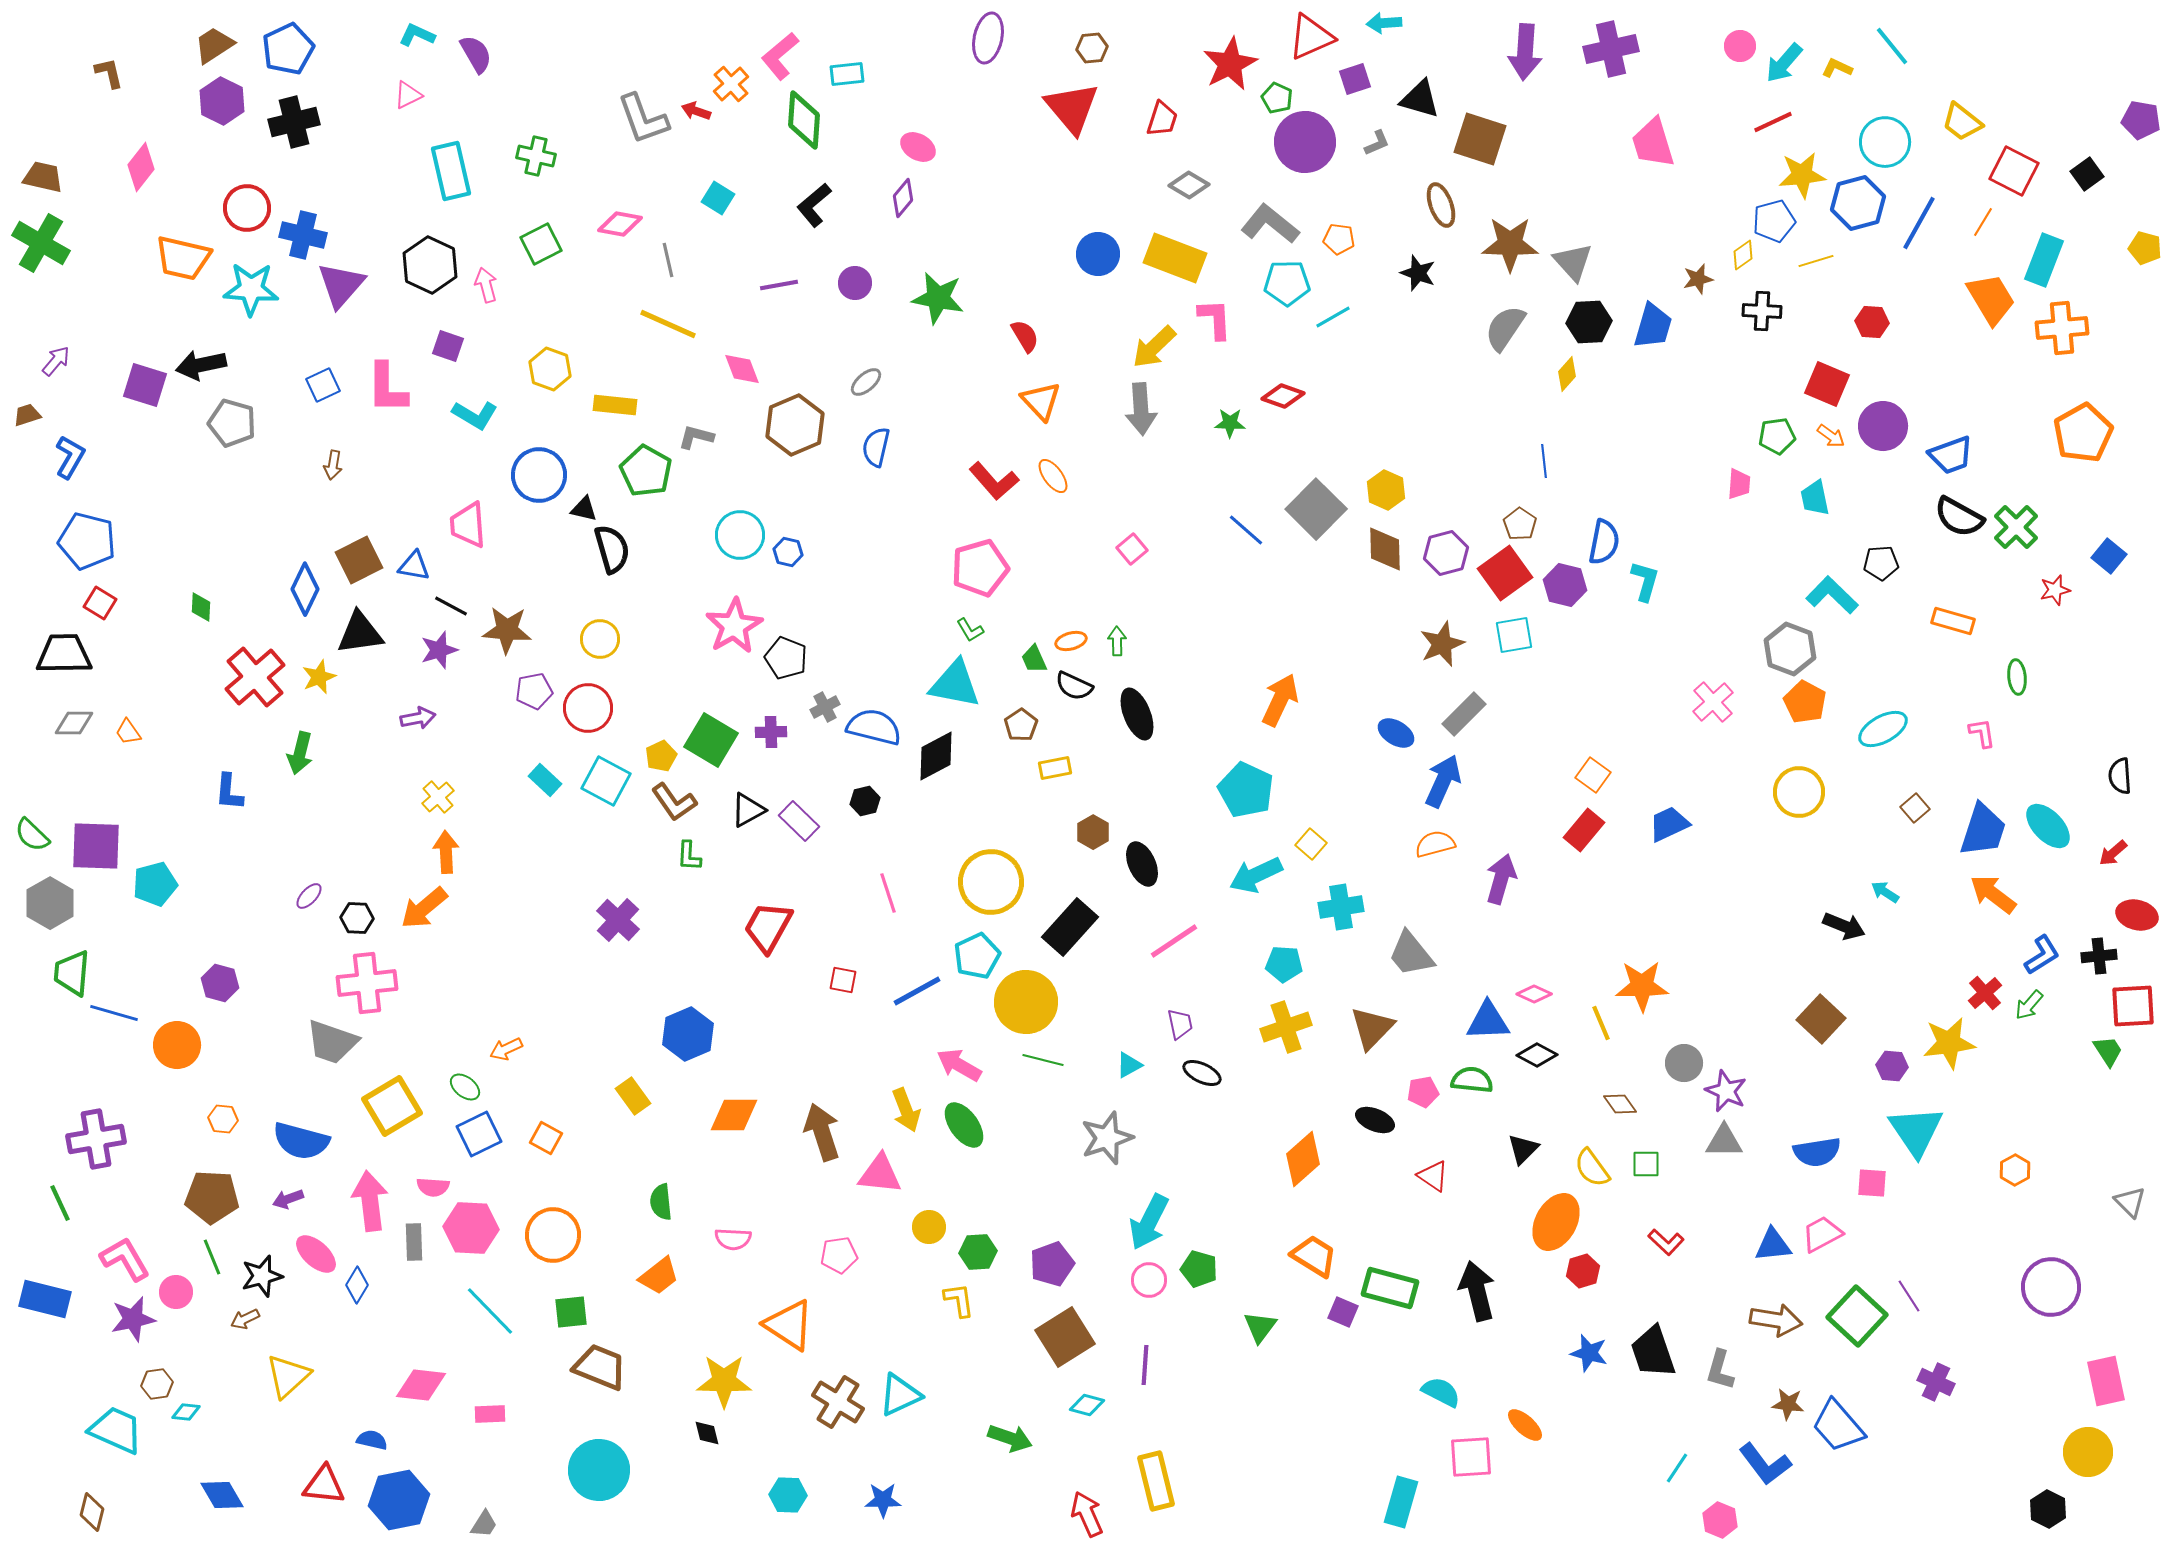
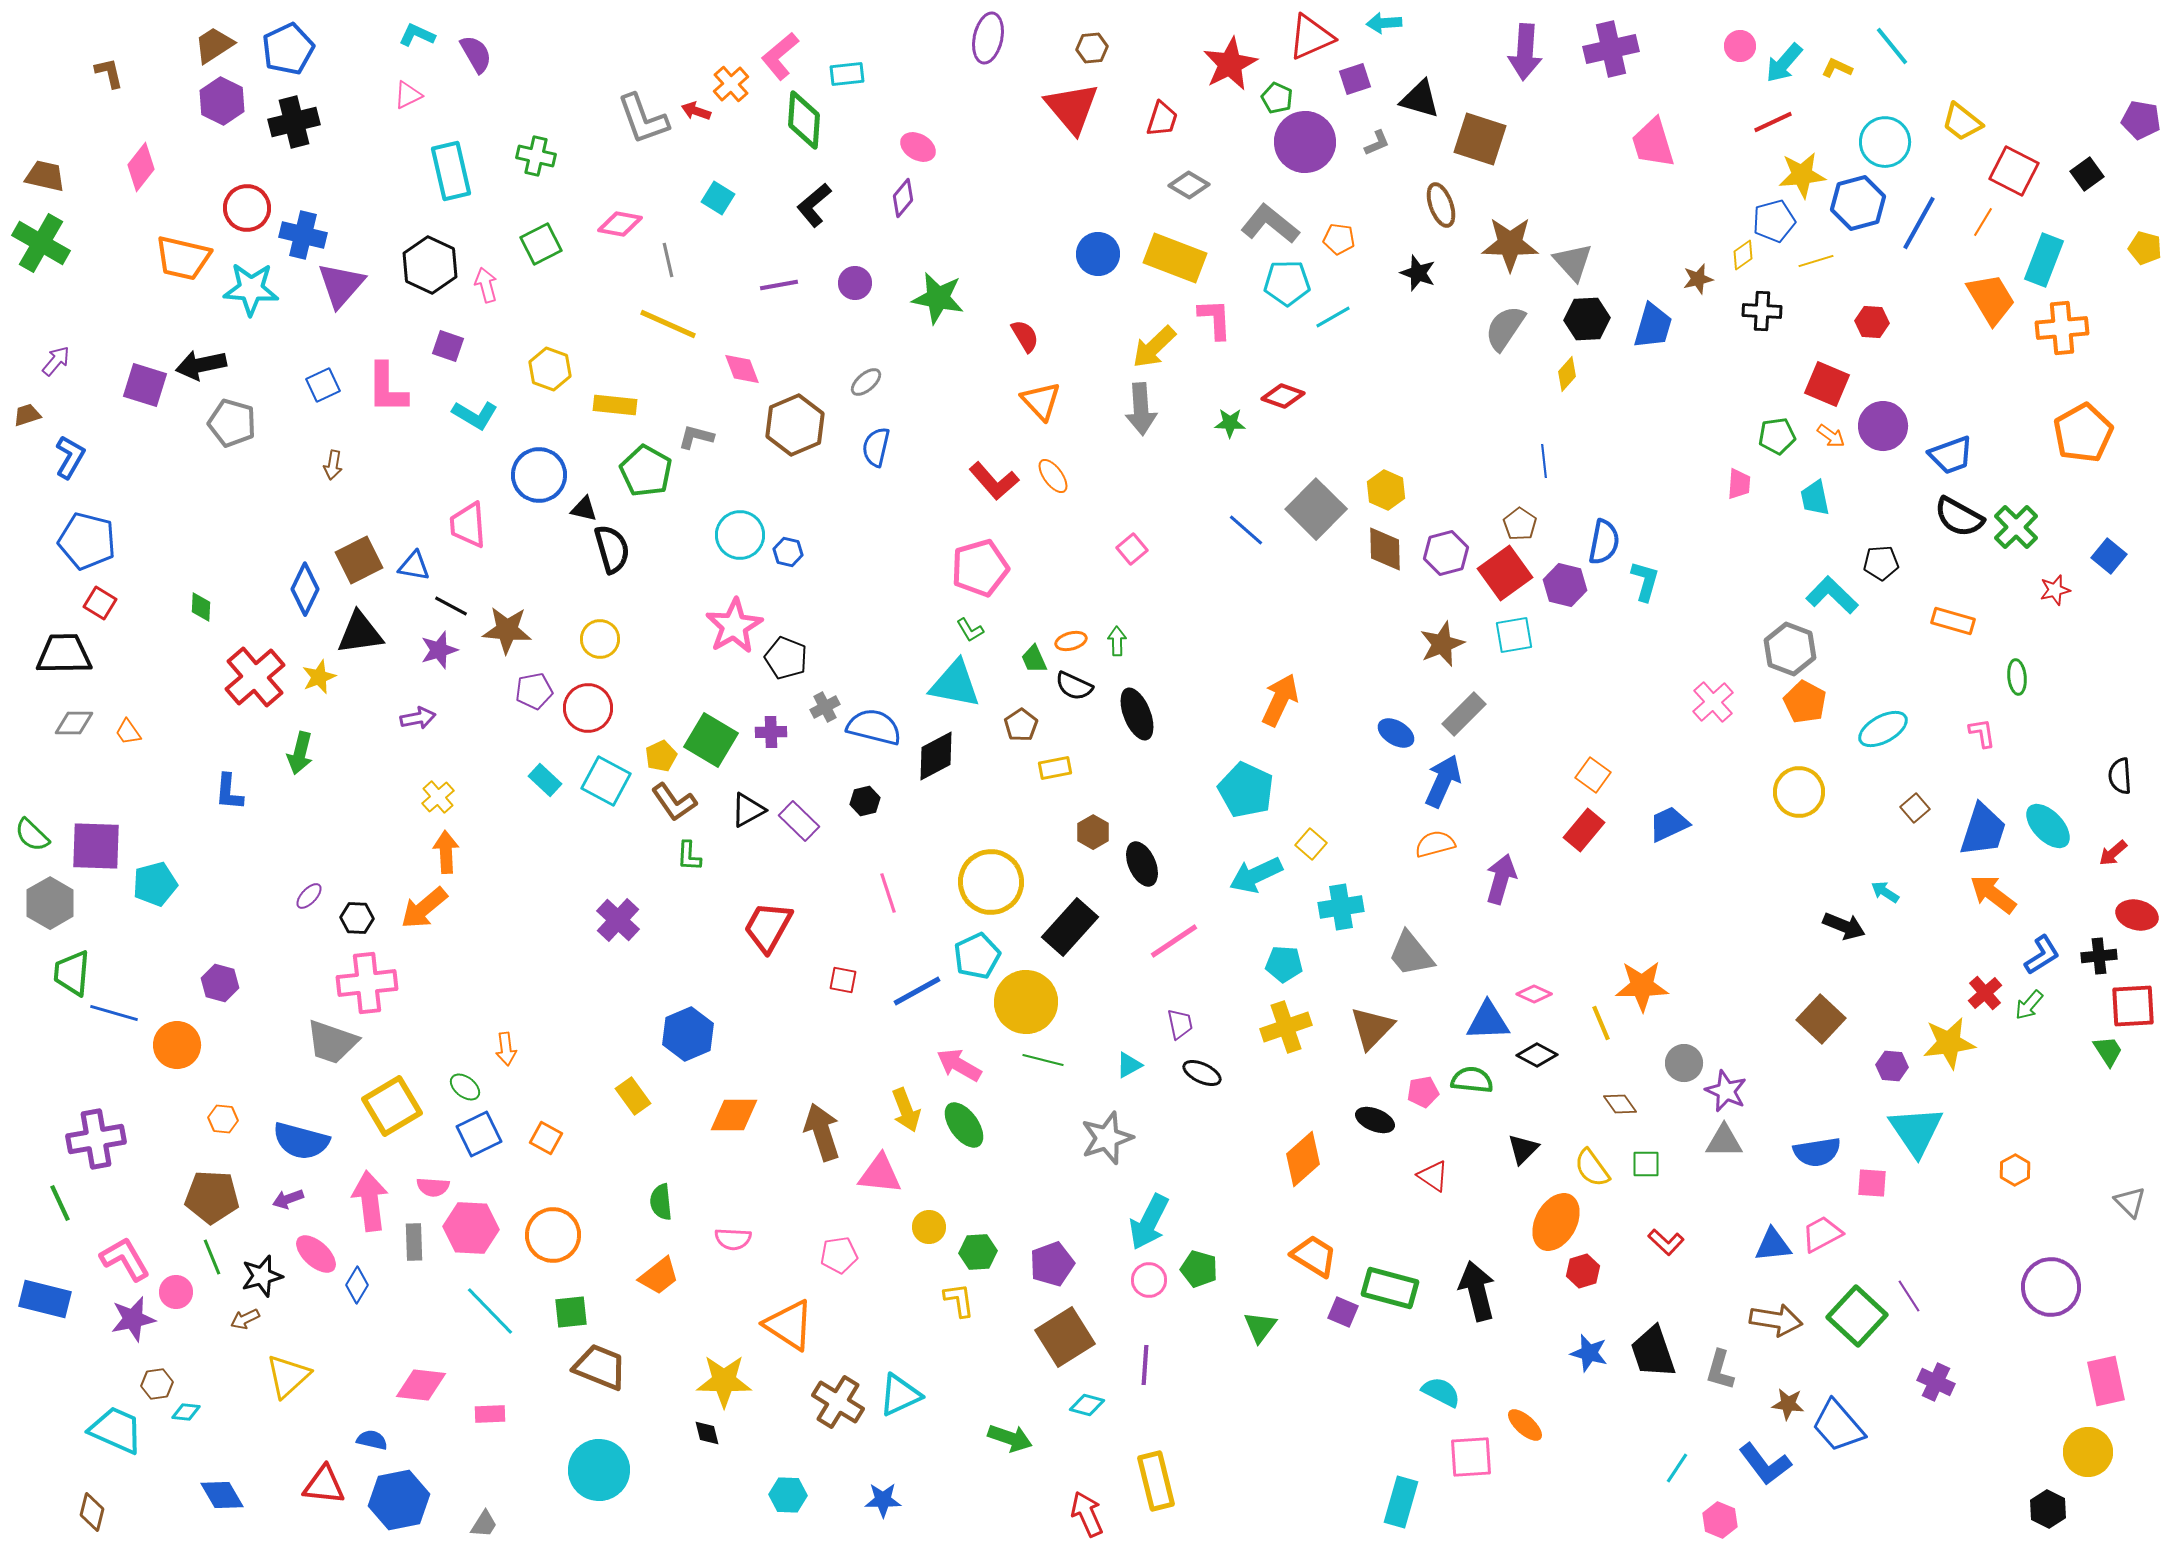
brown trapezoid at (43, 177): moved 2 px right, 1 px up
black hexagon at (1589, 322): moved 2 px left, 3 px up
orange arrow at (506, 1049): rotated 72 degrees counterclockwise
